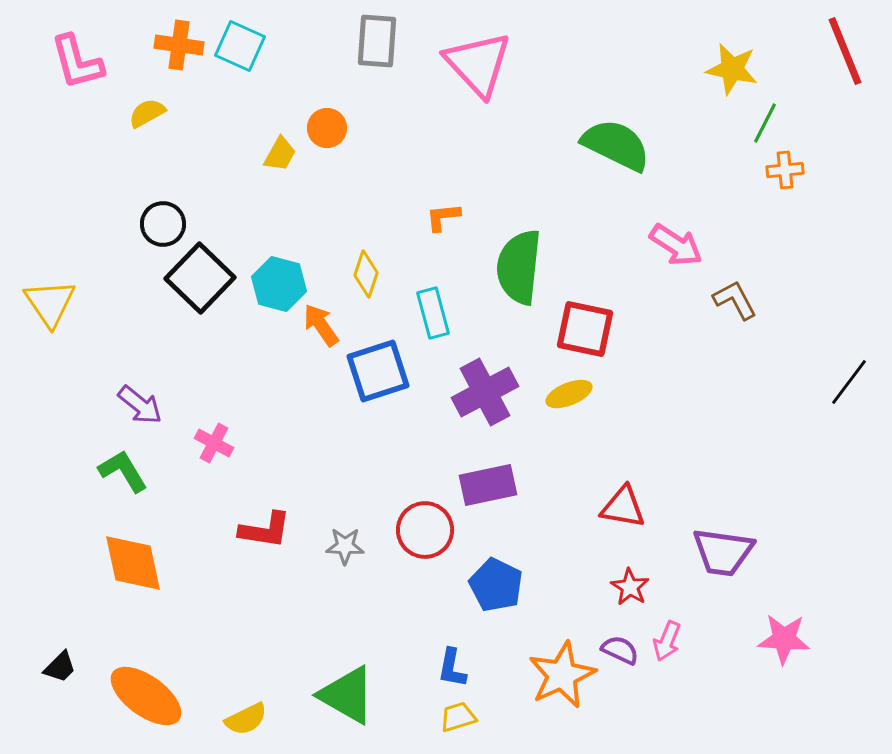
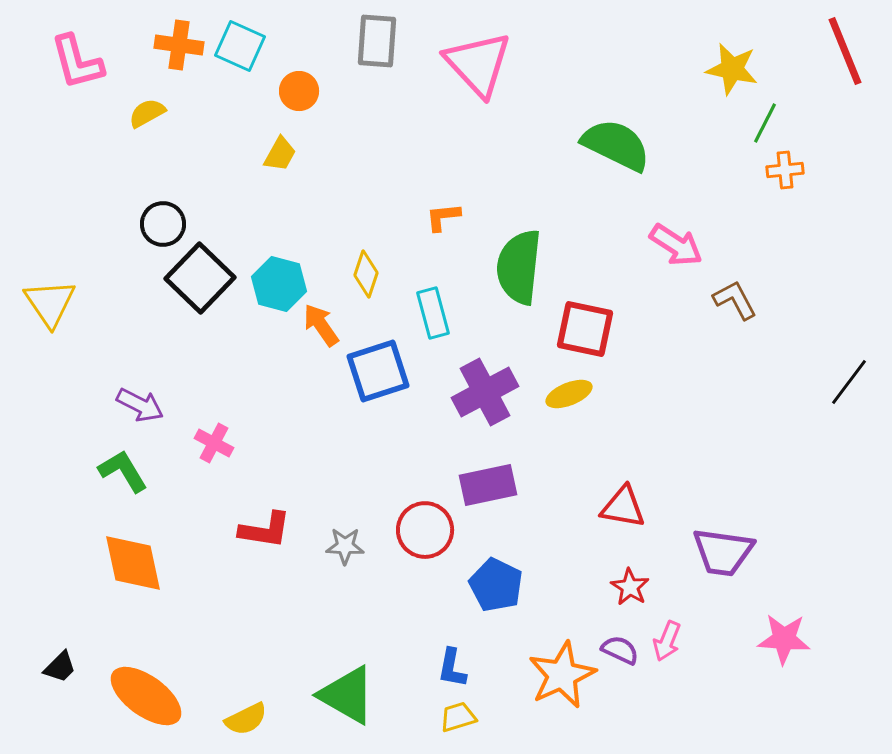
orange circle at (327, 128): moved 28 px left, 37 px up
purple arrow at (140, 405): rotated 12 degrees counterclockwise
